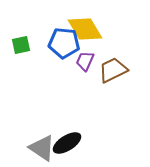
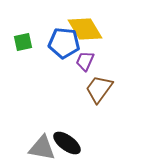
green square: moved 2 px right, 3 px up
brown trapezoid: moved 14 px left, 19 px down; rotated 28 degrees counterclockwise
black ellipse: rotated 68 degrees clockwise
gray triangle: rotated 24 degrees counterclockwise
